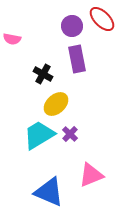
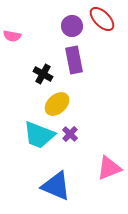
pink semicircle: moved 3 px up
purple rectangle: moved 3 px left, 1 px down
yellow ellipse: moved 1 px right
cyan trapezoid: rotated 128 degrees counterclockwise
pink triangle: moved 18 px right, 7 px up
blue triangle: moved 7 px right, 6 px up
